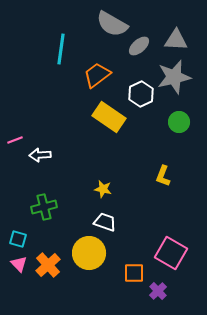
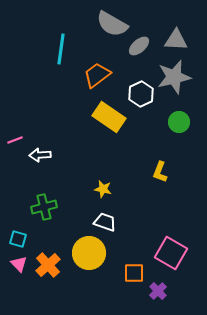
yellow L-shape: moved 3 px left, 4 px up
